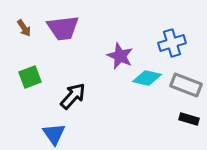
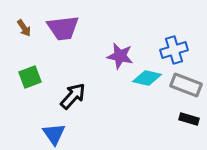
blue cross: moved 2 px right, 7 px down
purple star: rotated 12 degrees counterclockwise
